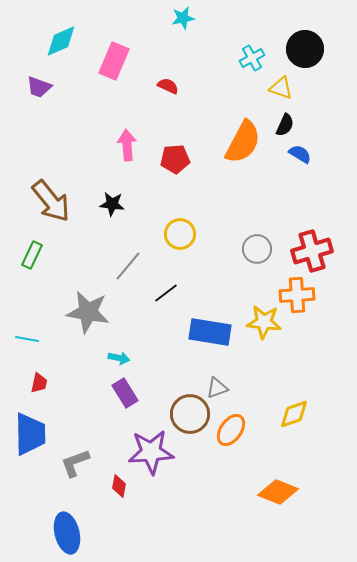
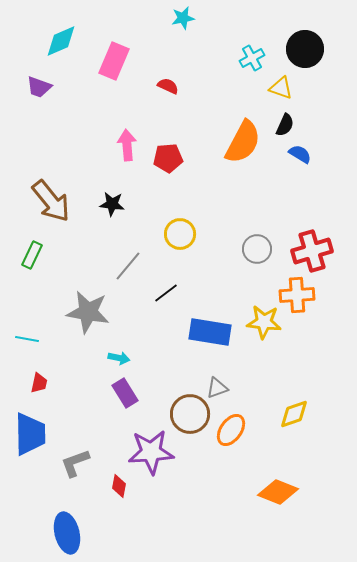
red pentagon: moved 7 px left, 1 px up
